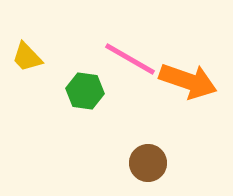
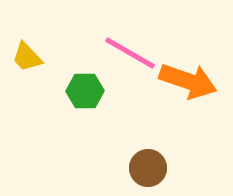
pink line: moved 6 px up
green hexagon: rotated 9 degrees counterclockwise
brown circle: moved 5 px down
